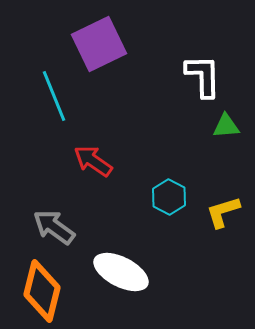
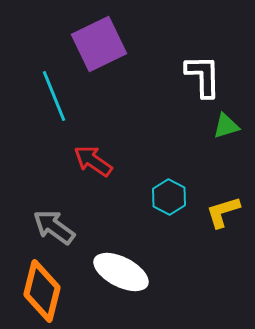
green triangle: rotated 12 degrees counterclockwise
